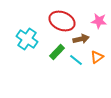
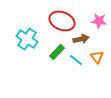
orange triangle: rotated 32 degrees counterclockwise
